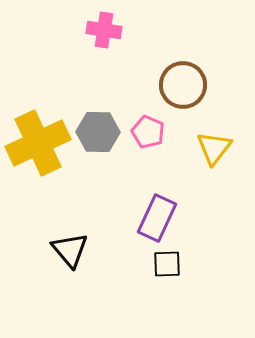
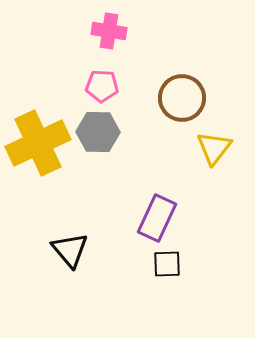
pink cross: moved 5 px right, 1 px down
brown circle: moved 1 px left, 13 px down
pink pentagon: moved 46 px left, 46 px up; rotated 20 degrees counterclockwise
